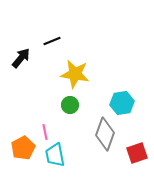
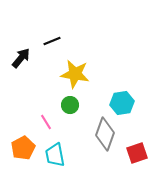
pink line: moved 1 px right, 10 px up; rotated 21 degrees counterclockwise
